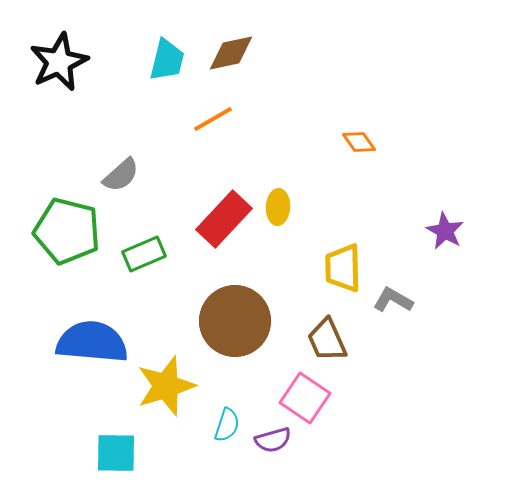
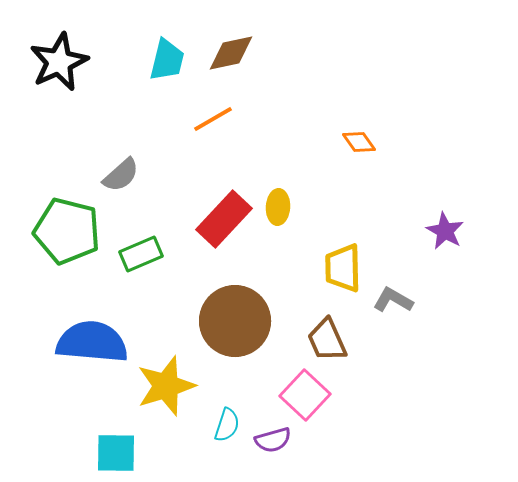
green rectangle: moved 3 px left
pink square: moved 3 px up; rotated 9 degrees clockwise
